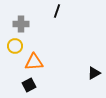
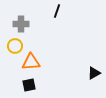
orange triangle: moved 3 px left
black square: rotated 16 degrees clockwise
